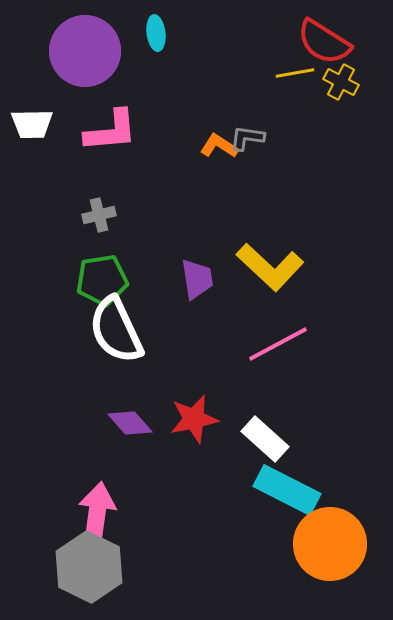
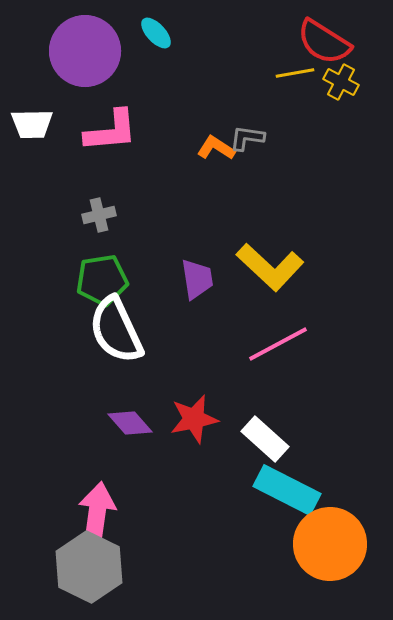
cyan ellipse: rotated 36 degrees counterclockwise
orange L-shape: moved 3 px left, 2 px down
